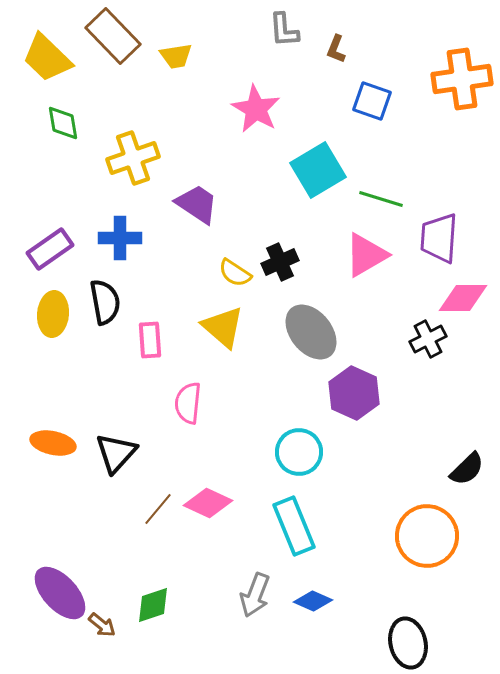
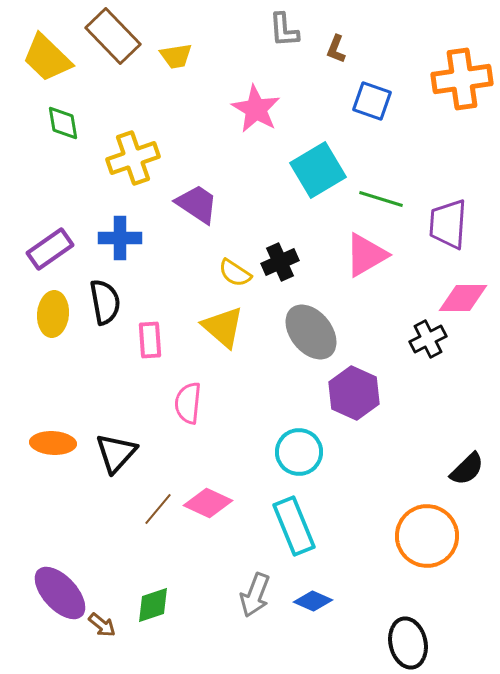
purple trapezoid at (439, 238): moved 9 px right, 14 px up
orange ellipse at (53, 443): rotated 9 degrees counterclockwise
